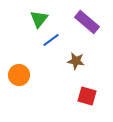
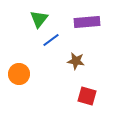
purple rectangle: rotated 45 degrees counterclockwise
orange circle: moved 1 px up
